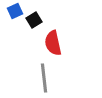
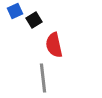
red semicircle: moved 1 px right, 2 px down
gray line: moved 1 px left
